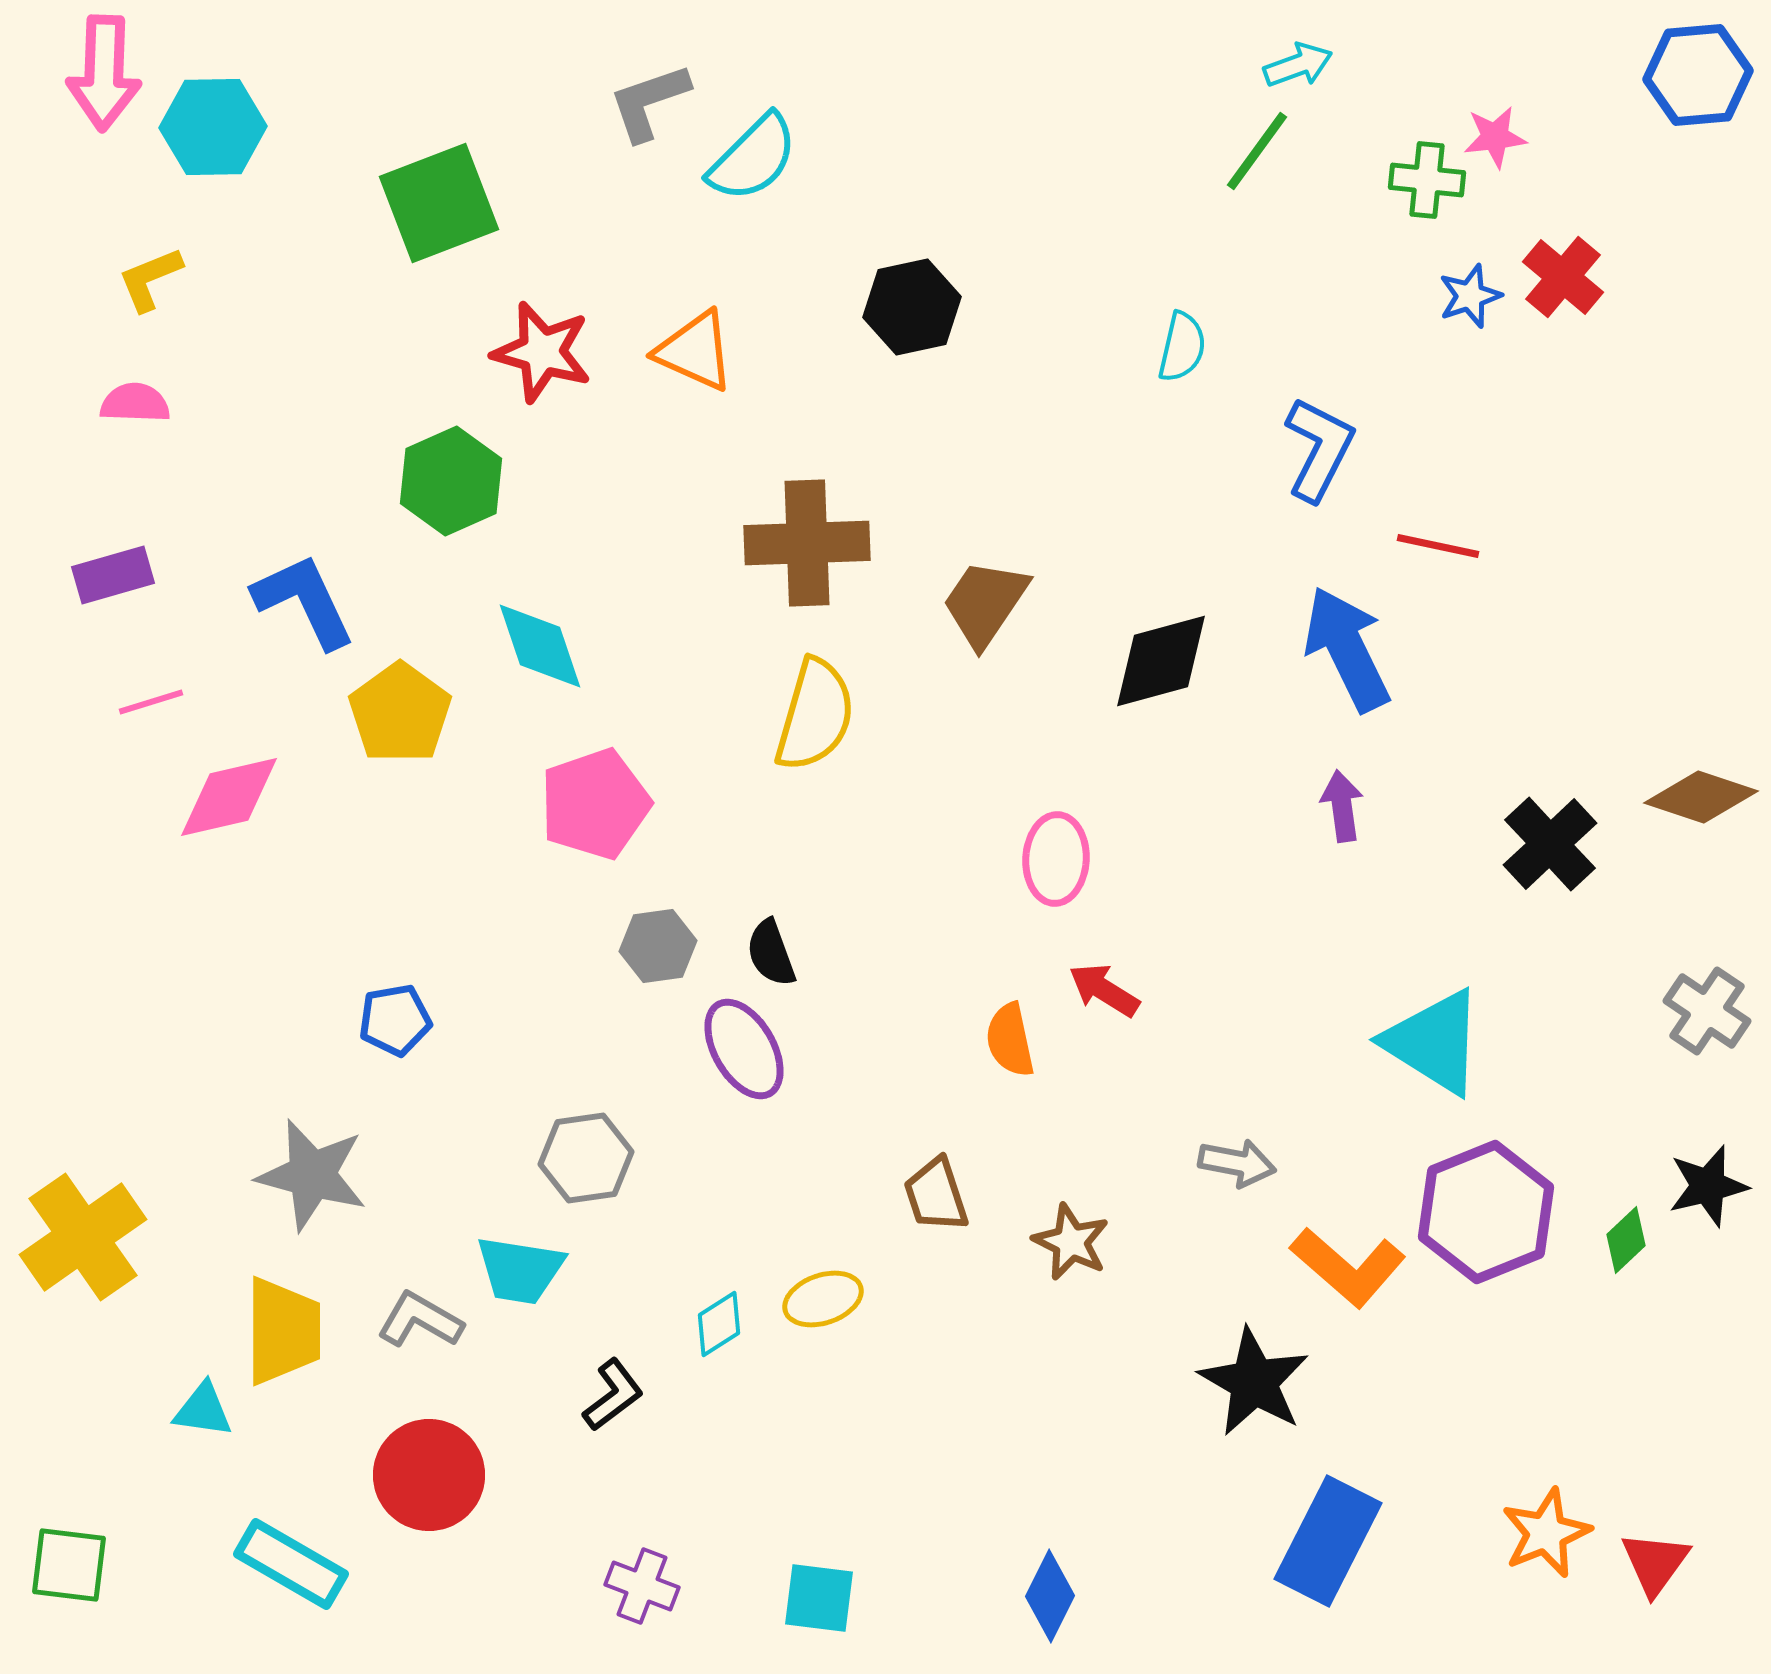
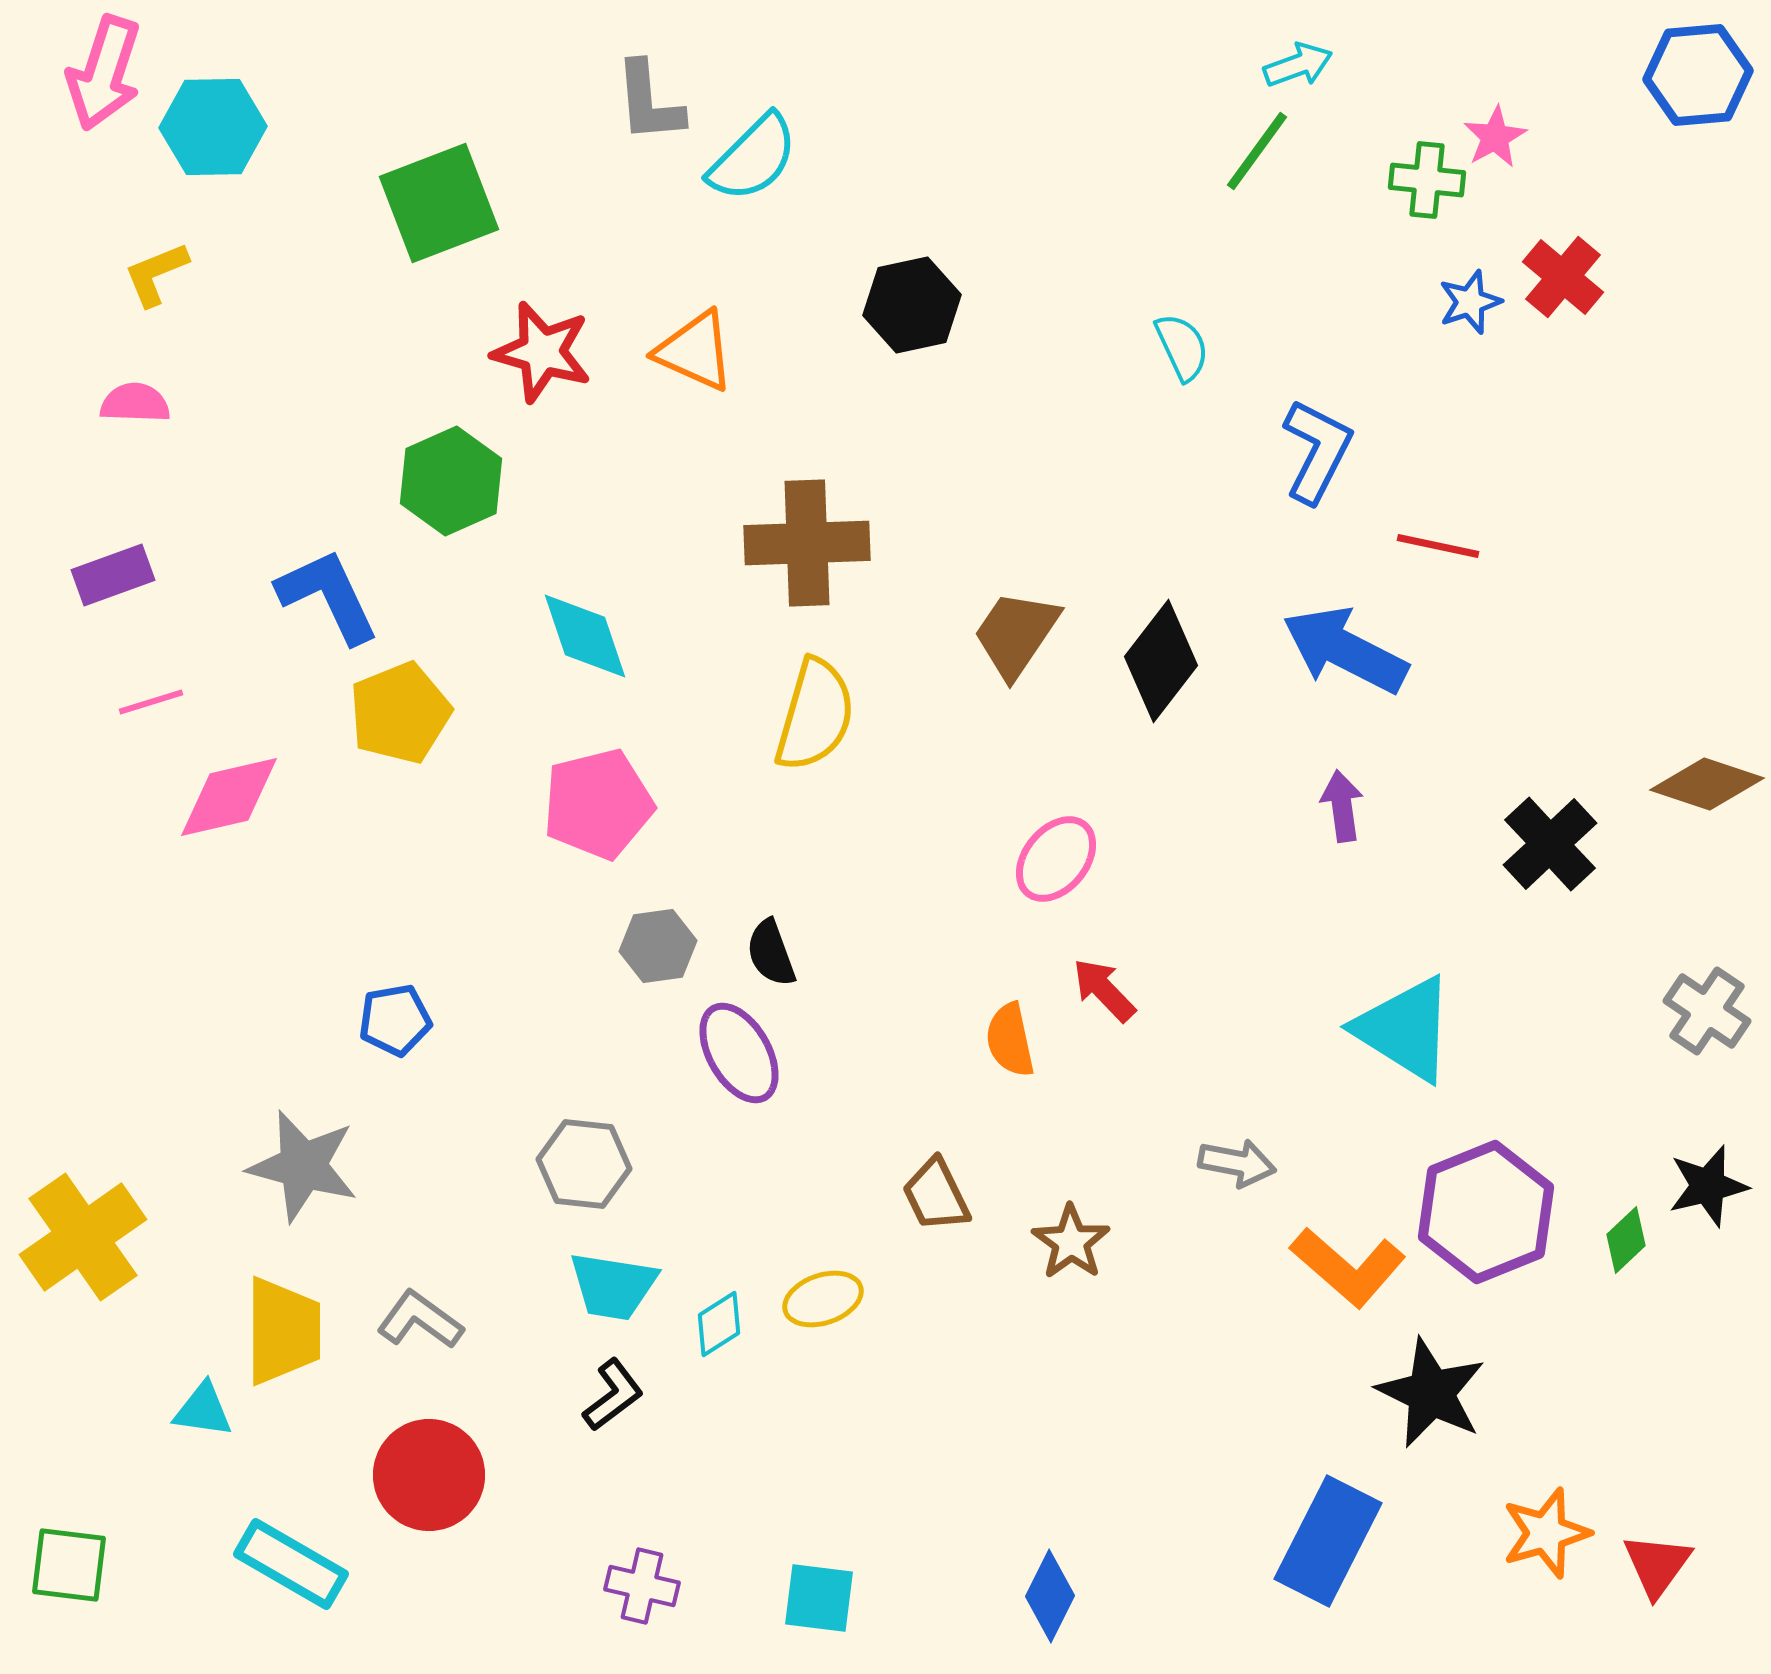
pink arrow at (104, 73): rotated 16 degrees clockwise
gray L-shape at (649, 102): rotated 76 degrees counterclockwise
pink star at (1495, 137): rotated 22 degrees counterclockwise
yellow L-shape at (150, 279): moved 6 px right, 5 px up
blue star at (1470, 296): moved 6 px down
black hexagon at (912, 307): moved 2 px up
cyan semicircle at (1182, 347): rotated 38 degrees counterclockwise
blue L-shape at (1319, 449): moved 2 px left, 2 px down
purple rectangle at (113, 575): rotated 4 degrees counterclockwise
blue L-shape at (304, 601): moved 24 px right, 5 px up
brown trapezoid at (985, 603): moved 31 px right, 31 px down
cyan diamond at (540, 646): moved 45 px right, 10 px up
blue arrow at (1347, 649): moved 2 px left, 1 px down; rotated 37 degrees counterclockwise
black diamond at (1161, 661): rotated 37 degrees counterclockwise
yellow pentagon at (400, 713): rotated 14 degrees clockwise
brown diamond at (1701, 797): moved 6 px right, 13 px up
pink pentagon at (595, 804): moved 3 px right; rotated 5 degrees clockwise
pink ellipse at (1056, 859): rotated 36 degrees clockwise
red arrow at (1104, 990): rotated 14 degrees clockwise
cyan triangle at (1434, 1042): moved 29 px left, 13 px up
purple ellipse at (744, 1049): moved 5 px left, 4 px down
gray hexagon at (586, 1158): moved 2 px left, 6 px down; rotated 14 degrees clockwise
gray star at (312, 1175): moved 9 px left, 9 px up
brown trapezoid at (936, 1195): rotated 8 degrees counterclockwise
brown star at (1071, 1242): rotated 10 degrees clockwise
cyan trapezoid at (520, 1270): moved 93 px right, 16 px down
gray L-shape at (420, 1320): rotated 6 degrees clockwise
black star at (1254, 1382): moved 177 px right, 11 px down; rotated 4 degrees counterclockwise
orange star at (1546, 1533): rotated 6 degrees clockwise
red triangle at (1655, 1563): moved 2 px right, 2 px down
purple cross at (642, 1586): rotated 8 degrees counterclockwise
